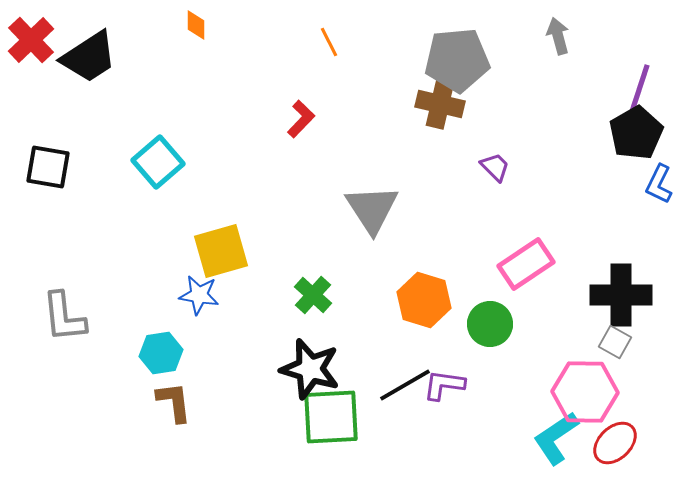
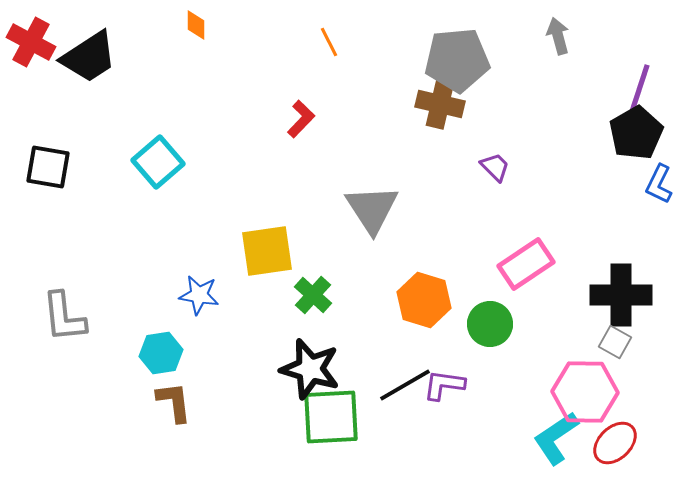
red cross: moved 2 px down; rotated 18 degrees counterclockwise
yellow square: moved 46 px right; rotated 8 degrees clockwise
